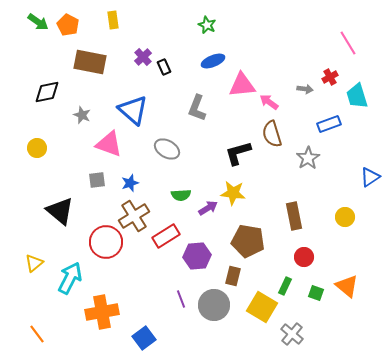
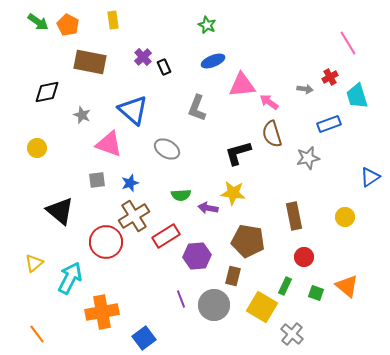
gray star at (308, 158): rotated 20 degrees clockwise
purple arrow at (208, 208): rotated 138 degrees counterclockwise
